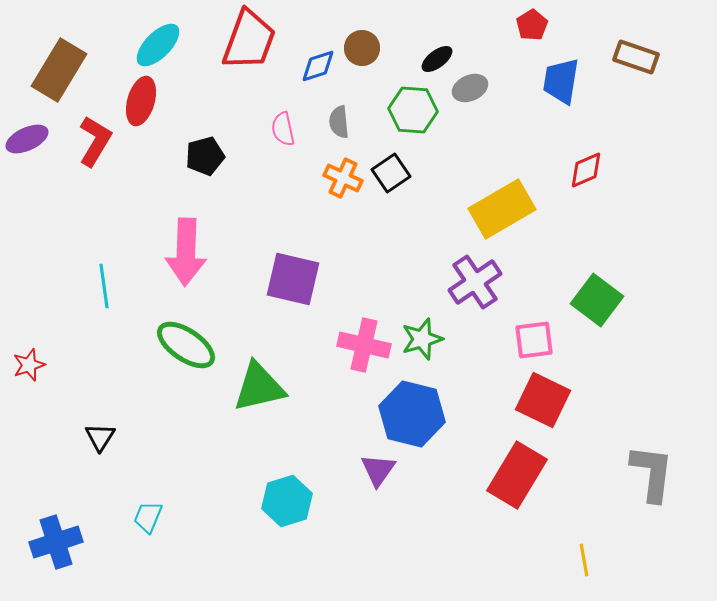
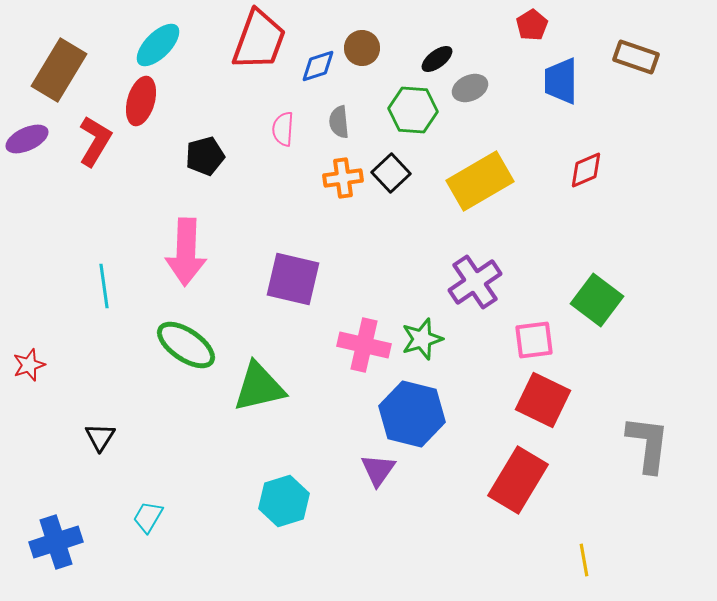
red trapezoid at (249, 40): moved 10 px right
blue trapezoid at (561, 81): rotated 9 degrees counterclockwise
pink semicircle at (283, 129): rotated 16 degrees clockwise
black square at (391, 173): rotated 9 degrees counterclockwise
orange cross at (343, 178): rotated 33 degrees counterclockwise
yellow rectangle at (502, 209): moved 22 px left, 28 px up
gray L-shape at (652, 473): moved 4 px left, 29 px up
red rectangle at (517, 475): moved 1 px right, 5 px down
cyan hexagon at (287, 501): moved 3 px left
cyan trapezoid at (148, 517): rotated 8 degrees clockwise
